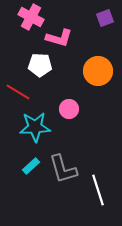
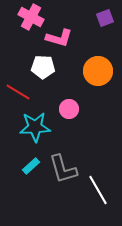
white pentagon: moved 3 px right, 2 px down
white line: rotated 12 degrees counterclockwise
